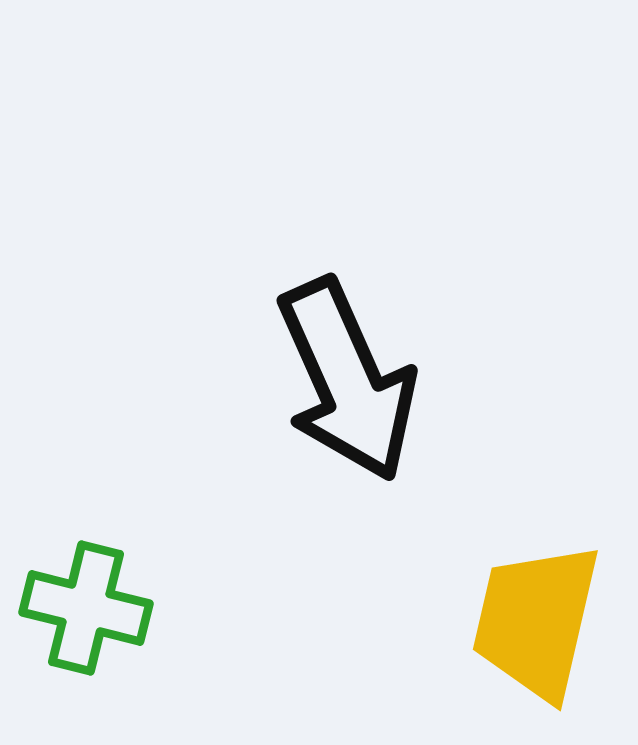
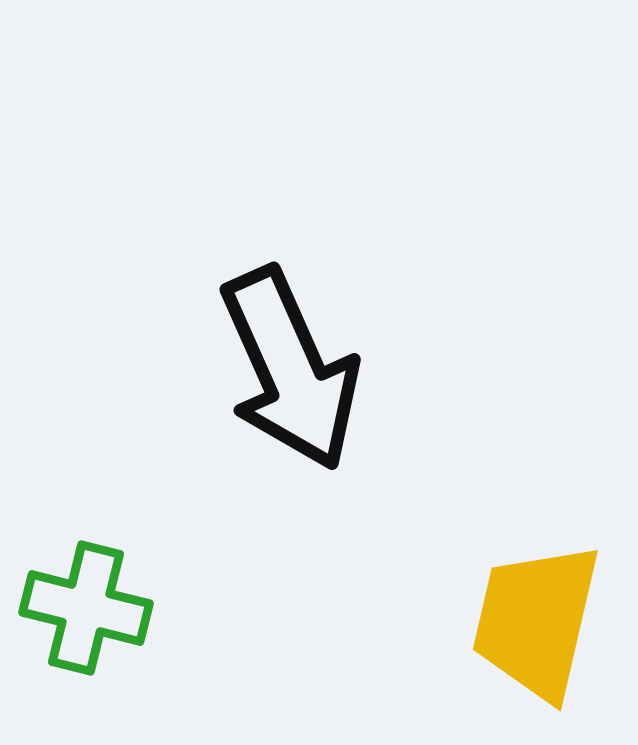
black arrow: moved 57 px left, 11 px up
